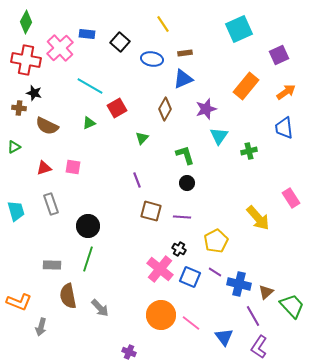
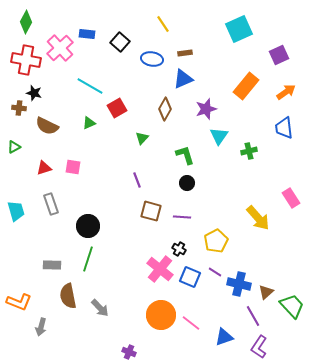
blue triangle at (224, 337): rotated 48 degrees clockwise
